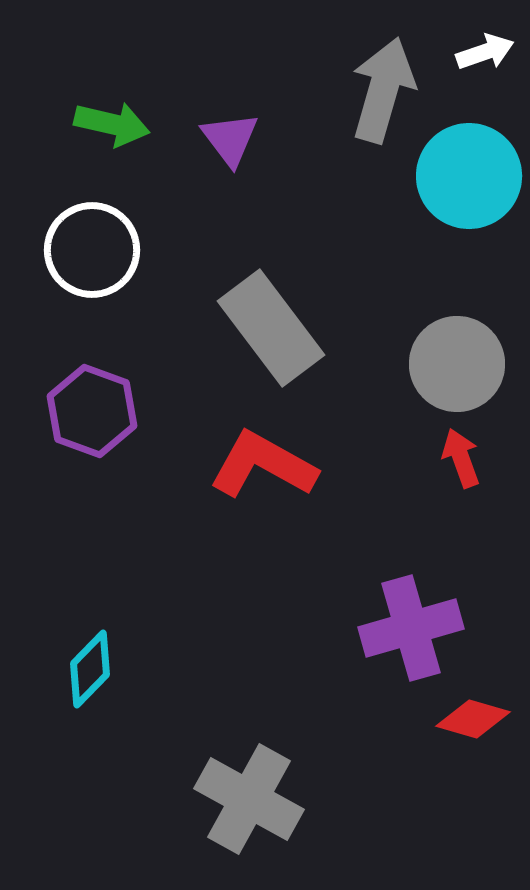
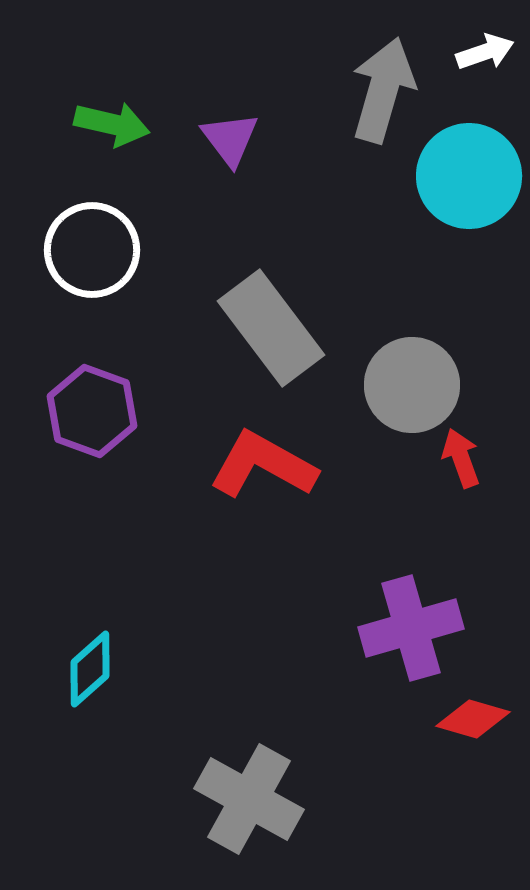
gray circle: moved 45 px left, 21 px down
cyan diamond: rotated 4 degrees clockwise
